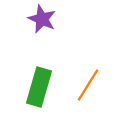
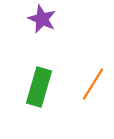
orange line: moved 5 px right, 1 px up
